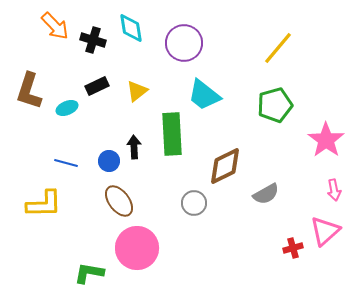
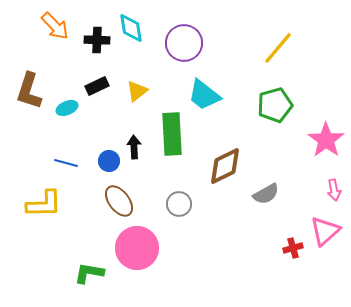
black cross: moved 4 px right; rotated 15 degrees counterclockwise
gray circle: moved 15 px left, 1 px down
